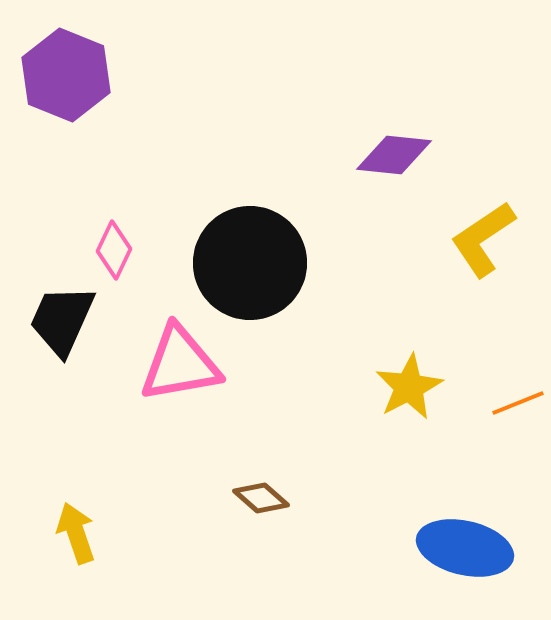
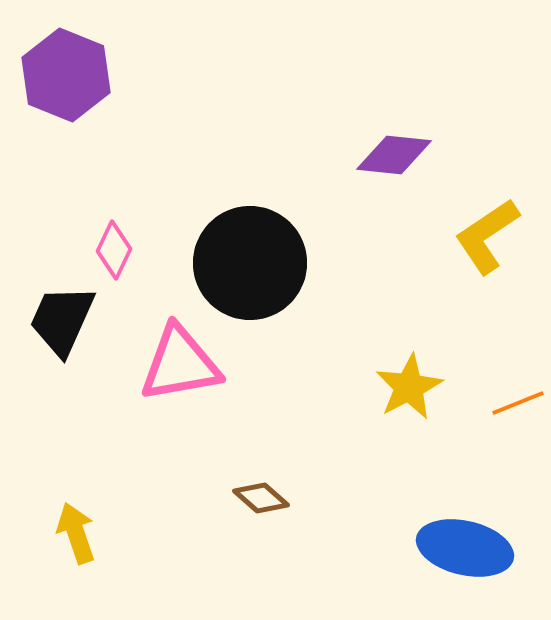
yellow L-shape: moved 4 px right, 3 px up
